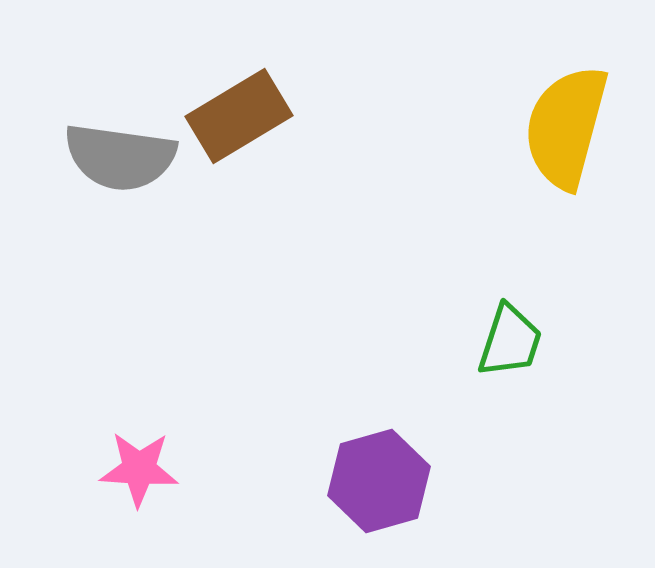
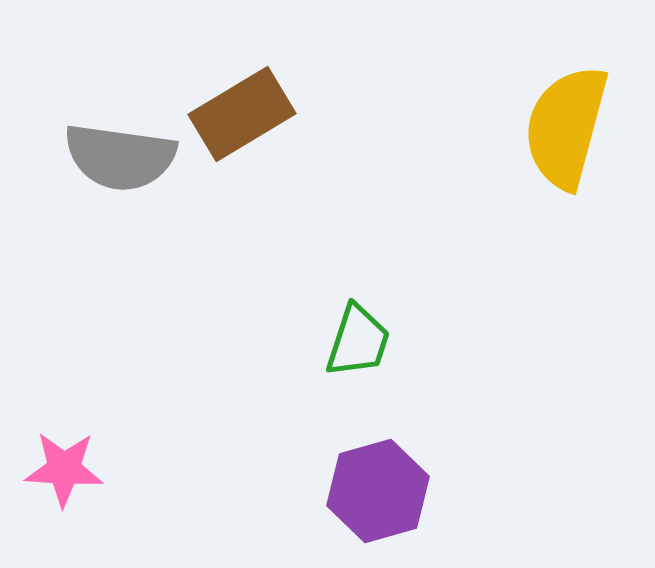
brown rectangle: moved 3 px right, 2 px up
green trapezoid: moved 152 px left
pink star: moved 75 px left
purple hexagon: moved 1 px left, 10 px down
